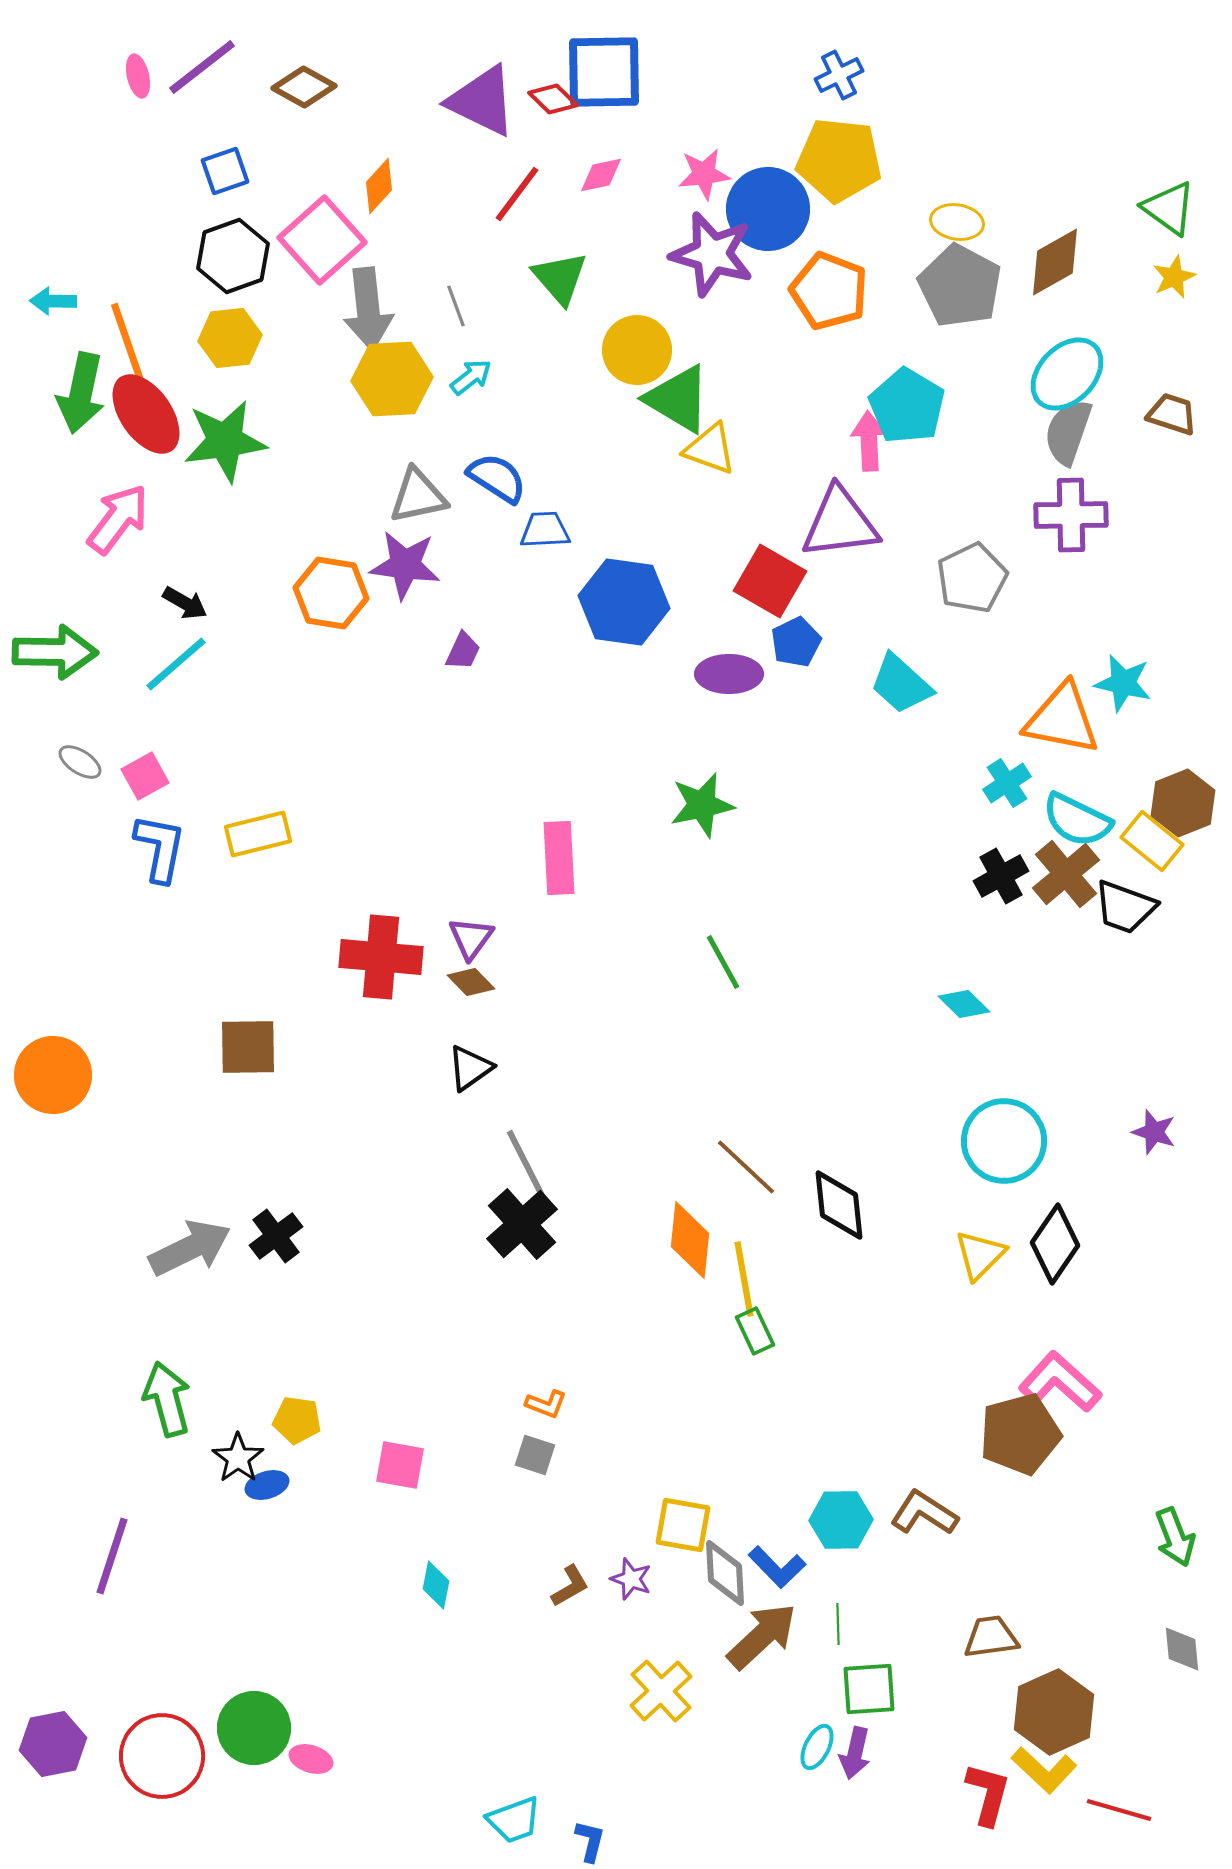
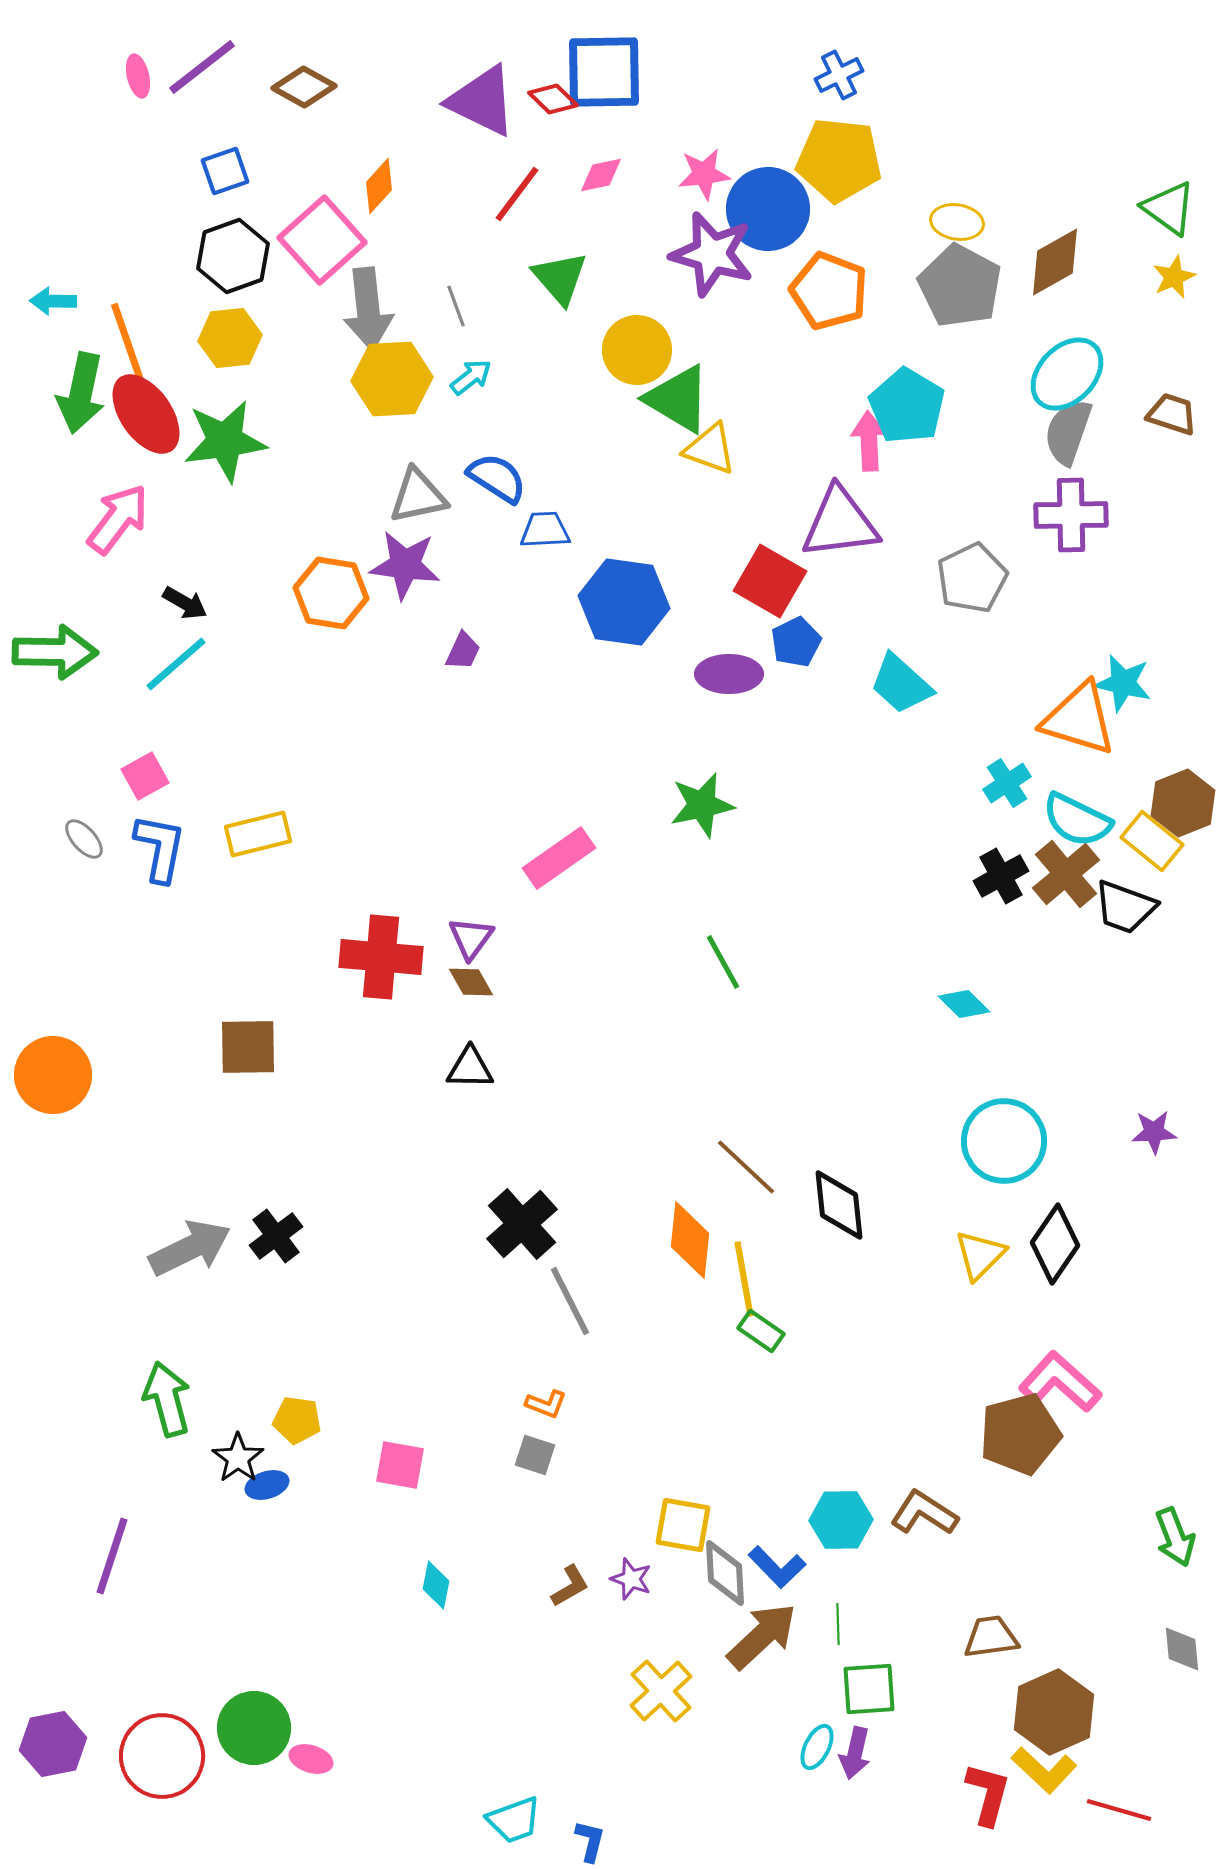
orange triangle at (1062, 719): moved 17 px right; rotated 6 degrees clockwise
gray ellipse at (80, 762): moved 4 px right, 77 px down; rotated 15 degrees clockwise
pink rectangle at (559, 858): rotated 58 degrees clockwise
brown diamond at (471, 982): rotated 15 degrees clockwise
black triangle at (470, 1068): rotated 36 degrees clockwise
purple star at (1154, 1132): rotated 21 degrees counterclockwise
gray line at (526, 1164): moved 44 px right, 137 px down
green rectangle at (755, 1331): moved 6 px right; rotated 30 degrees counterclockwise
